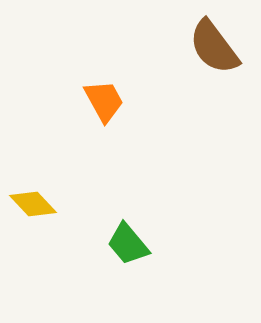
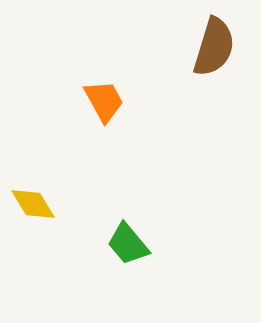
brown semicircle: rotated 126 degrees counterclockwise
yellow diamond: rotated 12 degrees clockwise
